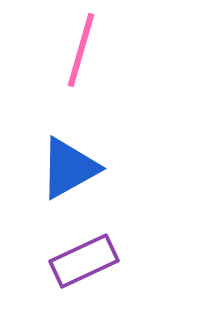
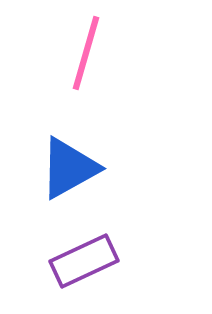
pink line: moved 5 px right, 3 px down
